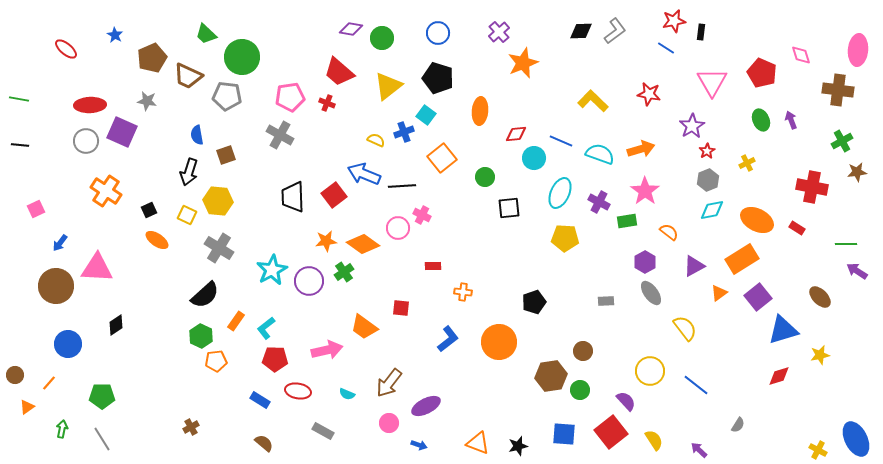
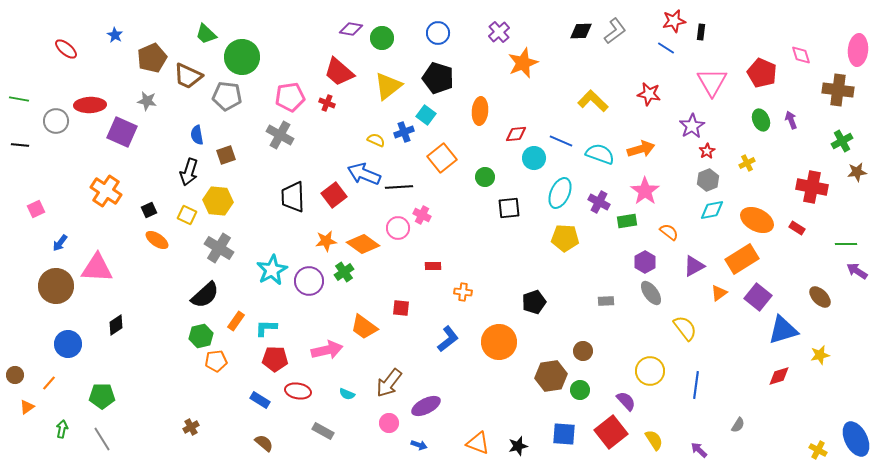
gray circle at (86, 141): moved 30 px left, 20 px up
black line at (402, 186): moved 3 px left, 1 px down
purple square at (758, 297): rotated 12 degrees counterclockwise
cyan L-shape at (266, 328): rotated 40 degrees clockwise
green hexagon at (201, 336): rotated 20 degrees clockwise
blue line at (696, 385): rotated 60 degrees clockwise
